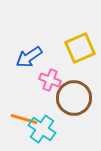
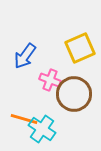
blue arrow: moved 4 px left, 1 px up; rotated 20 degrees counterclockwise
brown circle: moved 4 px up
